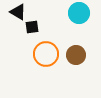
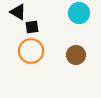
orange circle: moved 15 px left, 3 px up
